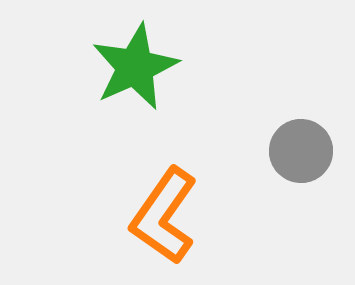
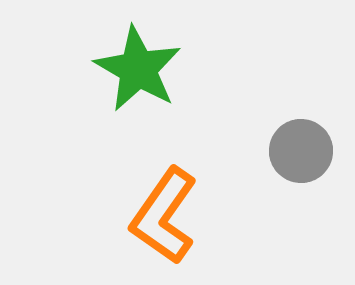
green star: moved 3 px right, 2 px down; rotated 18 degrees counterclockwise
